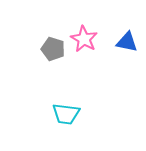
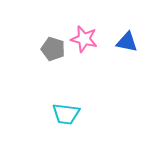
pink star: rotated 16 degrees counterclockwise
